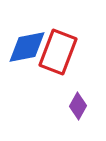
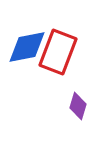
purple diamond: rotated 12 degrees counterclockwise
